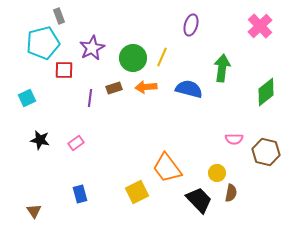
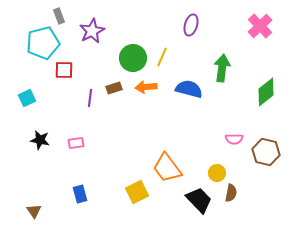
purple star: moved 17 px up
pink rectangle: rotated 28 degrees clockwise
